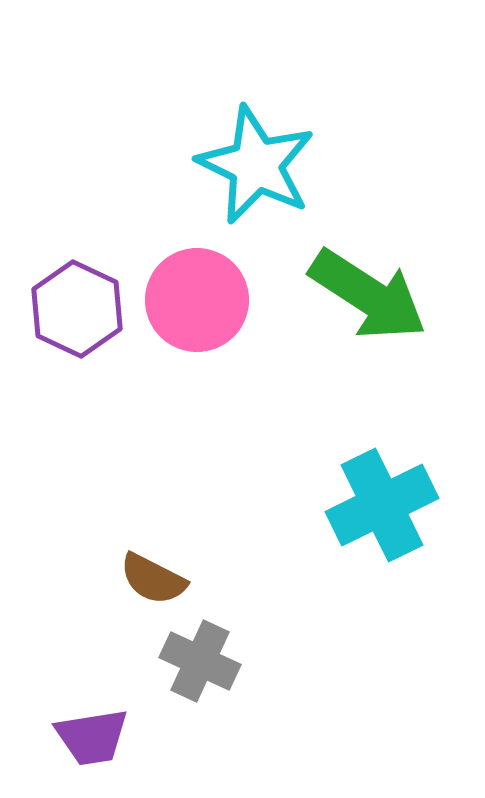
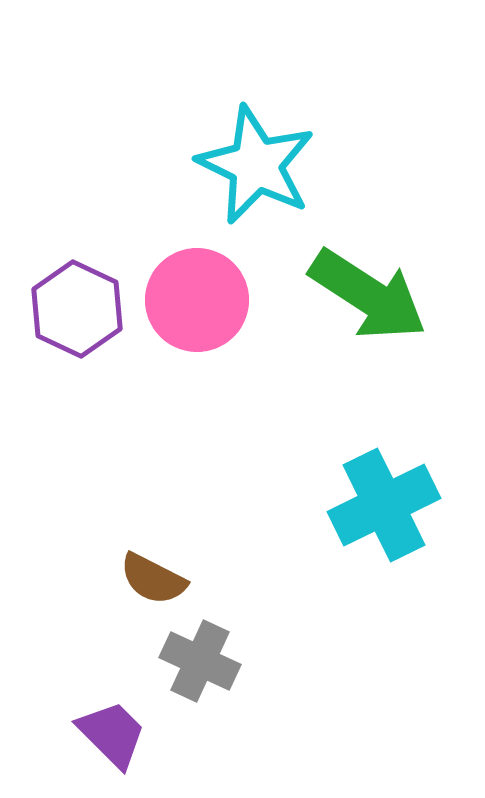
cyan cross: moved 2 px right
purple trapezoid: moved 20 px right, 3 px up; rotated 126 degrees counterclockwise
